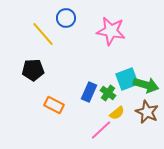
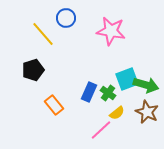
black pentagon: rotated 15 degrees counterclockwise
orange rectangle: rotated 24 degrees clockwise
